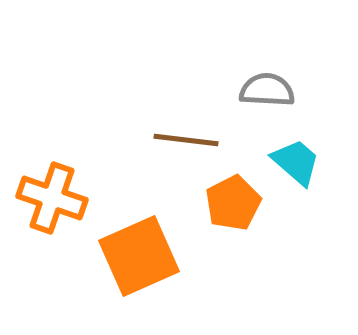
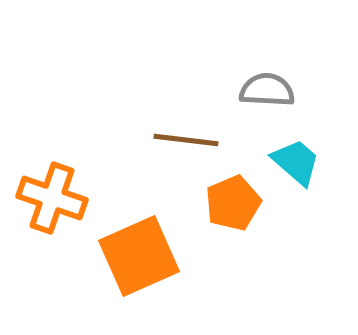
orange pentagon: rotated 4 degrees clockwise
